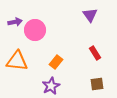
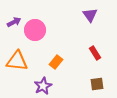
purple arrow: moved 1 px left; rotated 16 degrees counterclockwise
purple star: moved 8 px left
